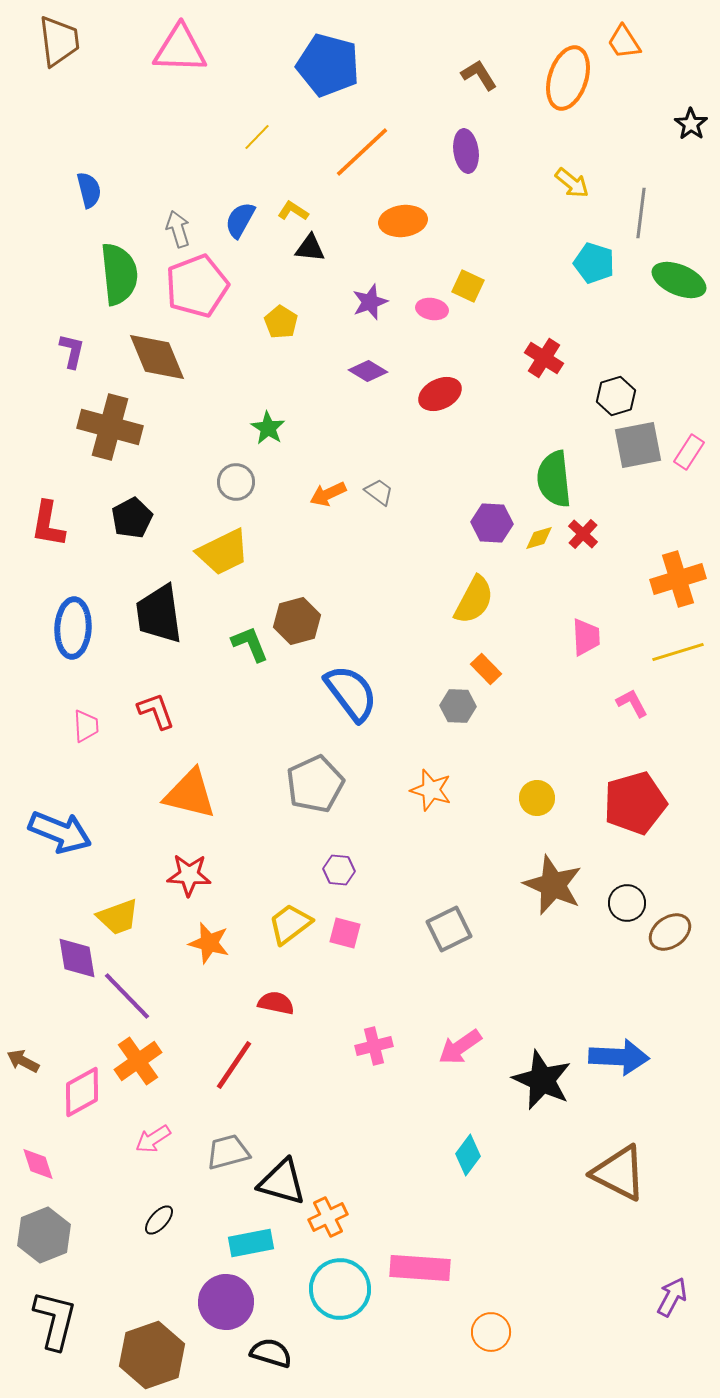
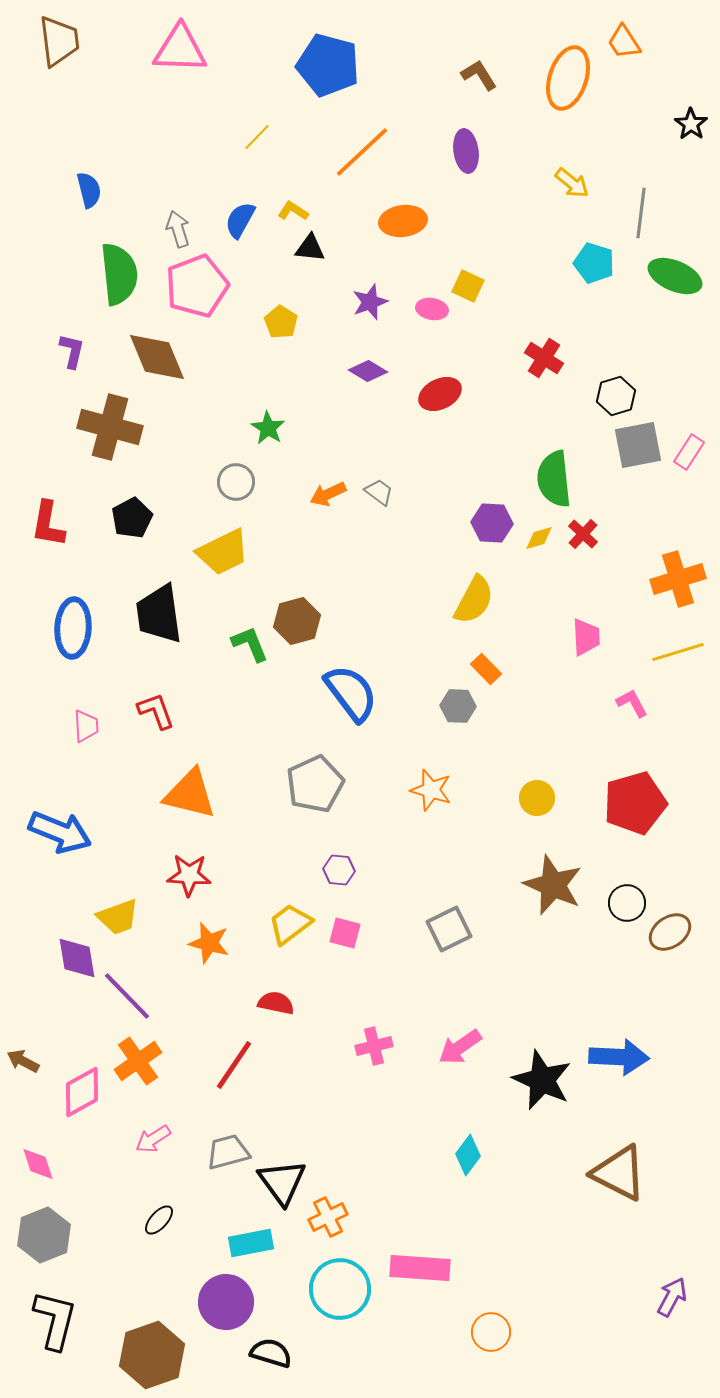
green ellipse at (679, 280): moved 4 px left, 4 px up
black triangle at (282, 1182): rotated 38 degrees clockwise
